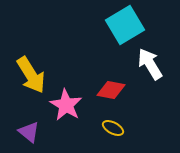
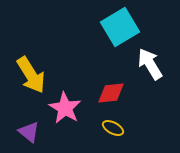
cyan square: moved 5 px left, 2 px down
red diamond: moved 3 px down; rotated 16 degrees counterclockwise
pink star: moved 1 px left, 3 px down
